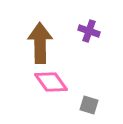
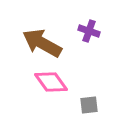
brown arrow: moved 2 px right; rotated 60 degrees counterclockwise
gray square: rotated 24 degrees counterclockwise
